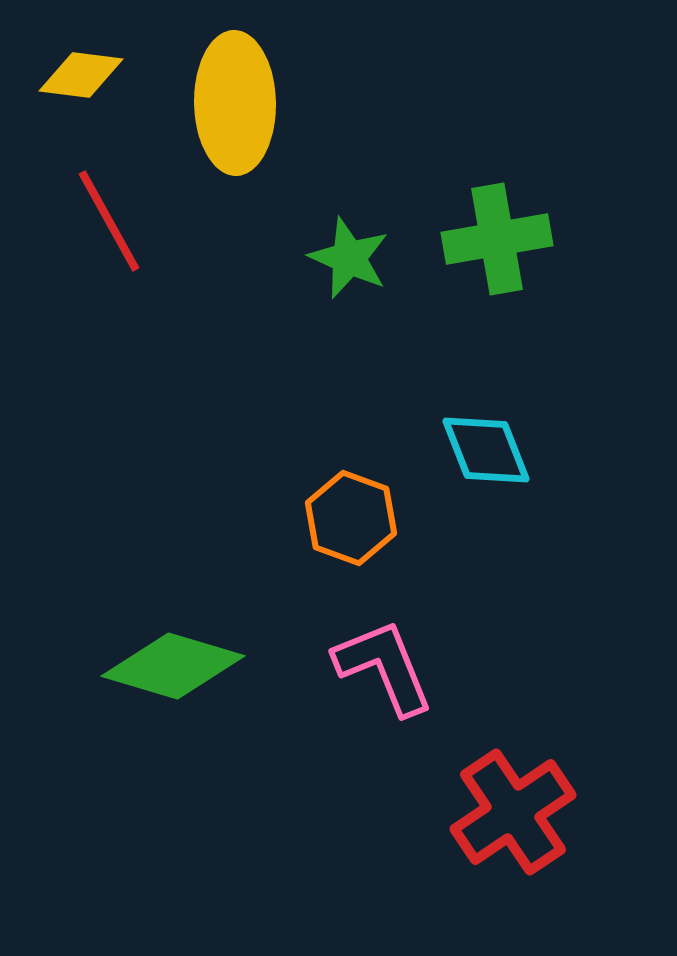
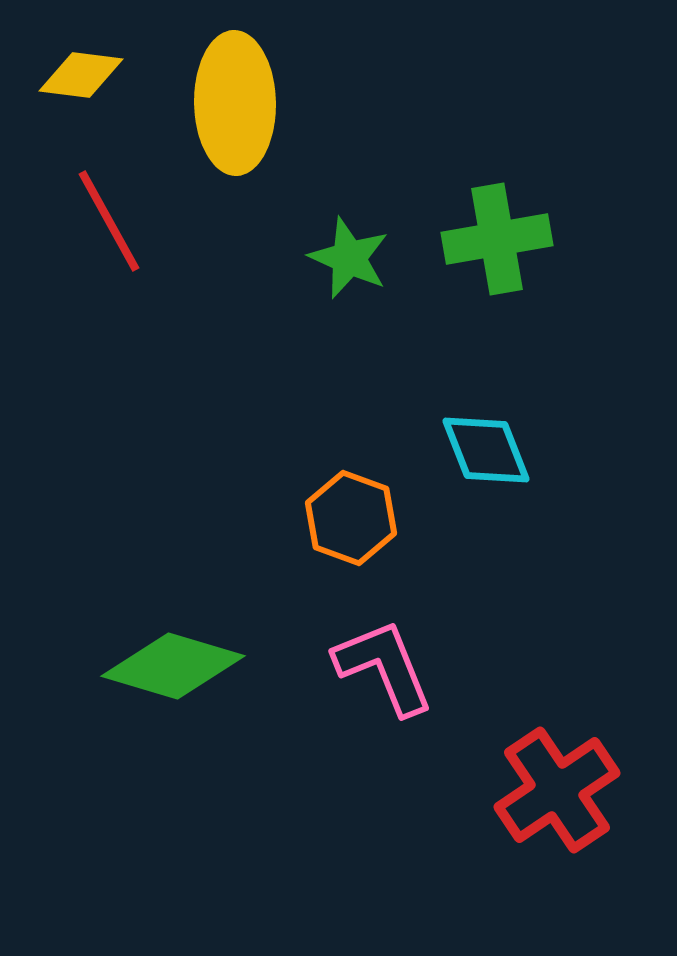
red cross: moved 44 px right, 22 px up
